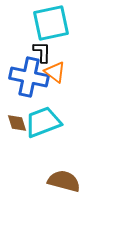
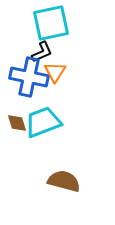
black L-shape: rotated 65 degrees clockwise
orange triangle: rotated 25 degrees clockwise
